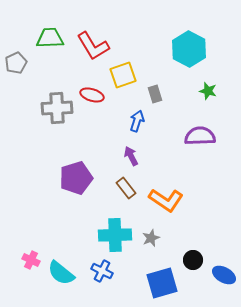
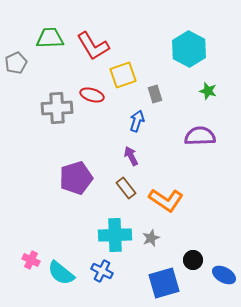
blue square: moved 2 px right
